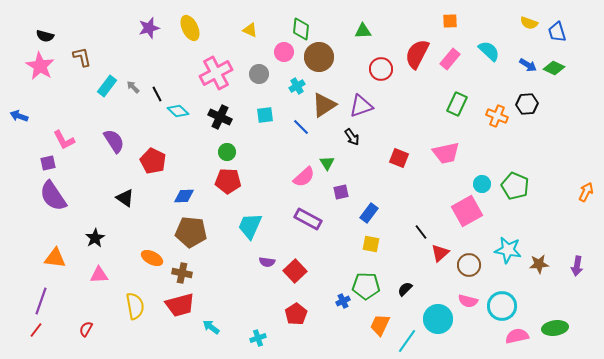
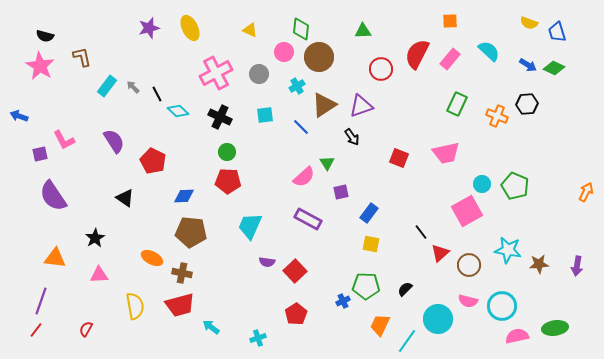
purple square at (48, 163): moved 8 px left, 9 px up
